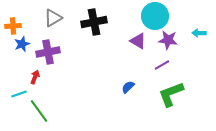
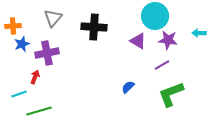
gray triangle: rotated 18 degrees counterclockwise
black cross: moved 5 px down; rotated 15 degrees clockwise
purple cross: moved 1 px left, 1 px down
green line: rotated 70 degrees counterclockwise
